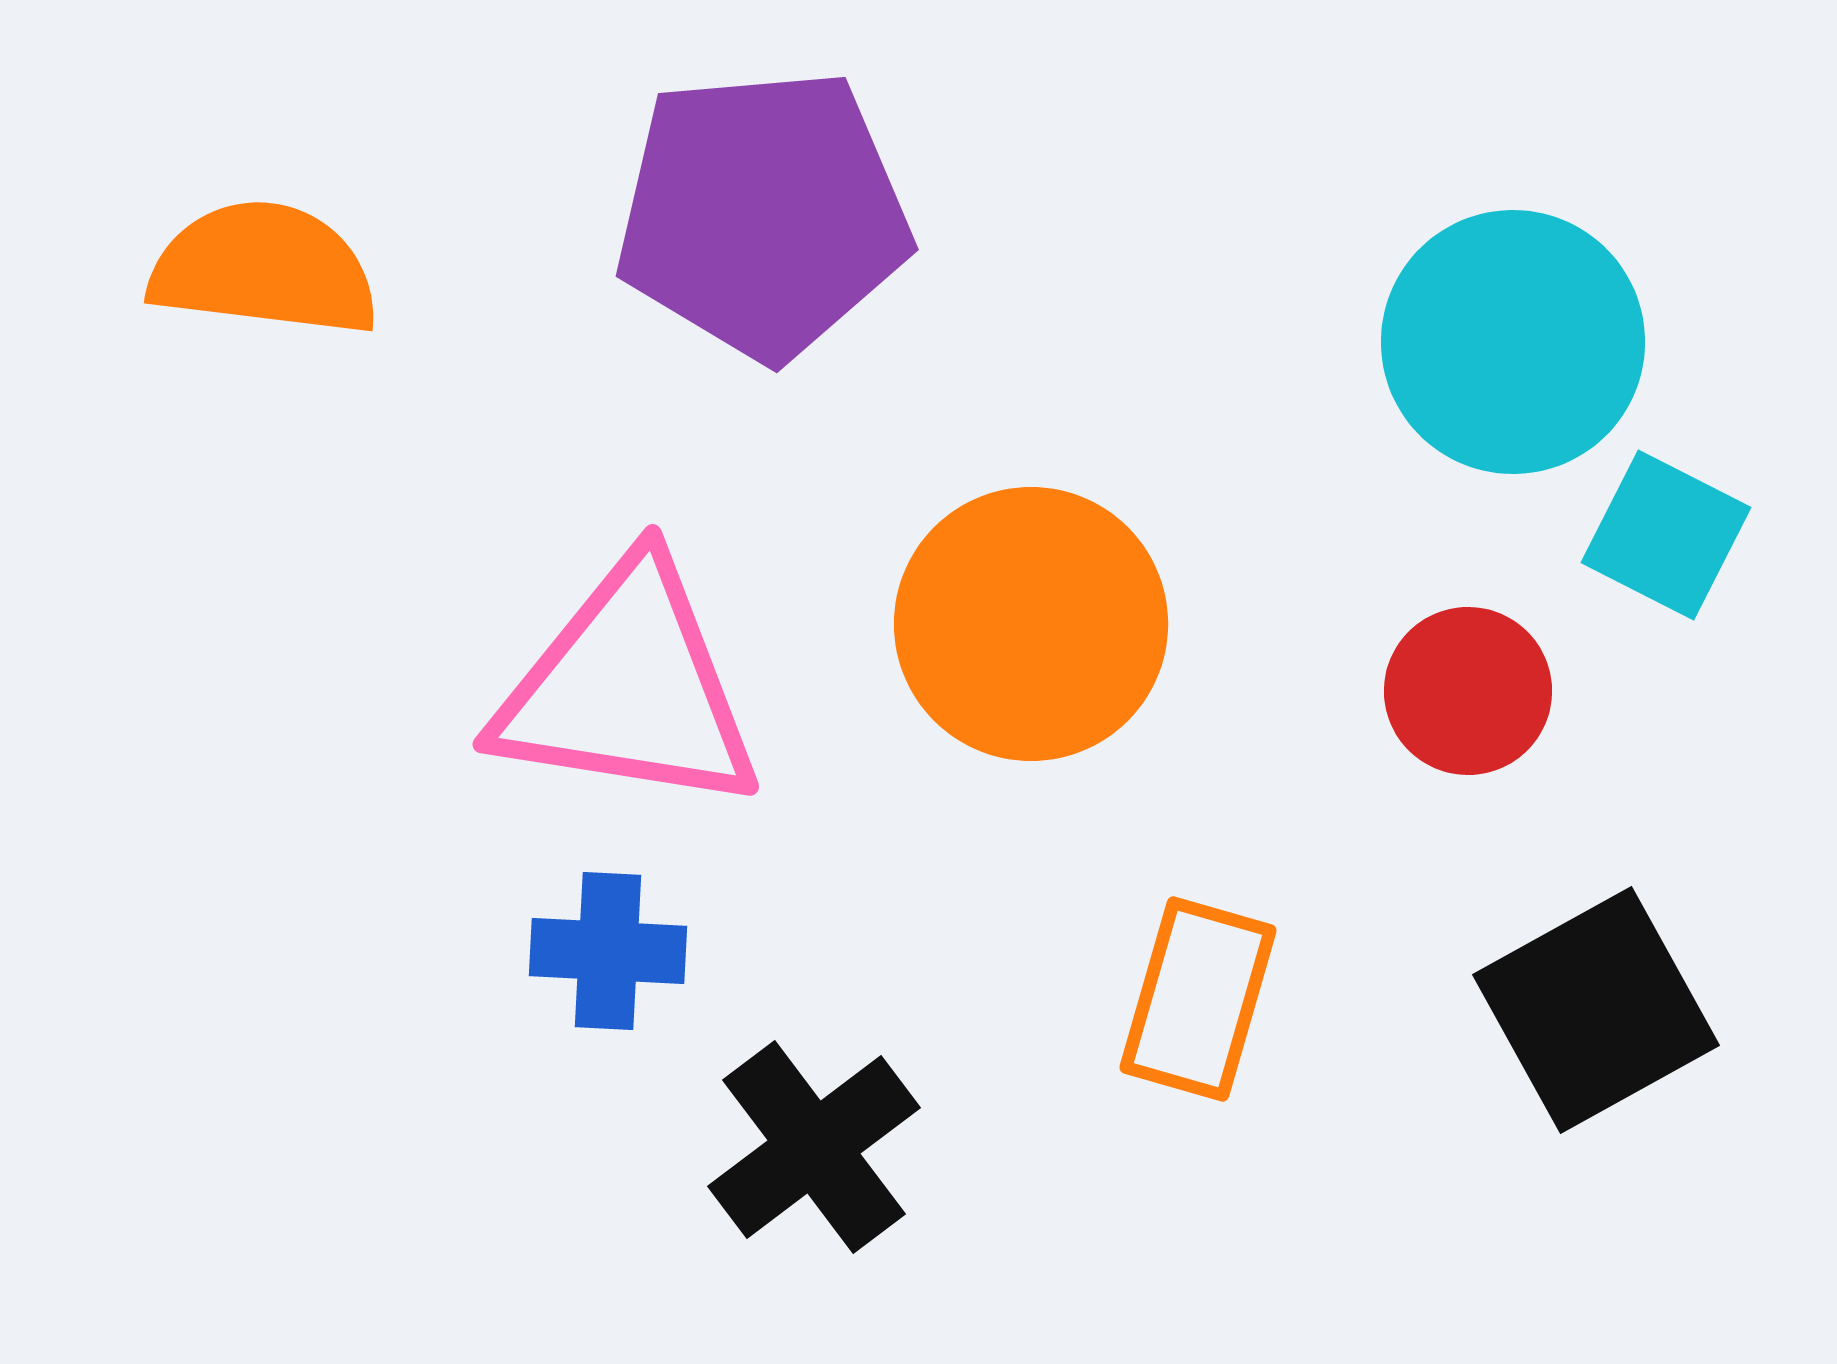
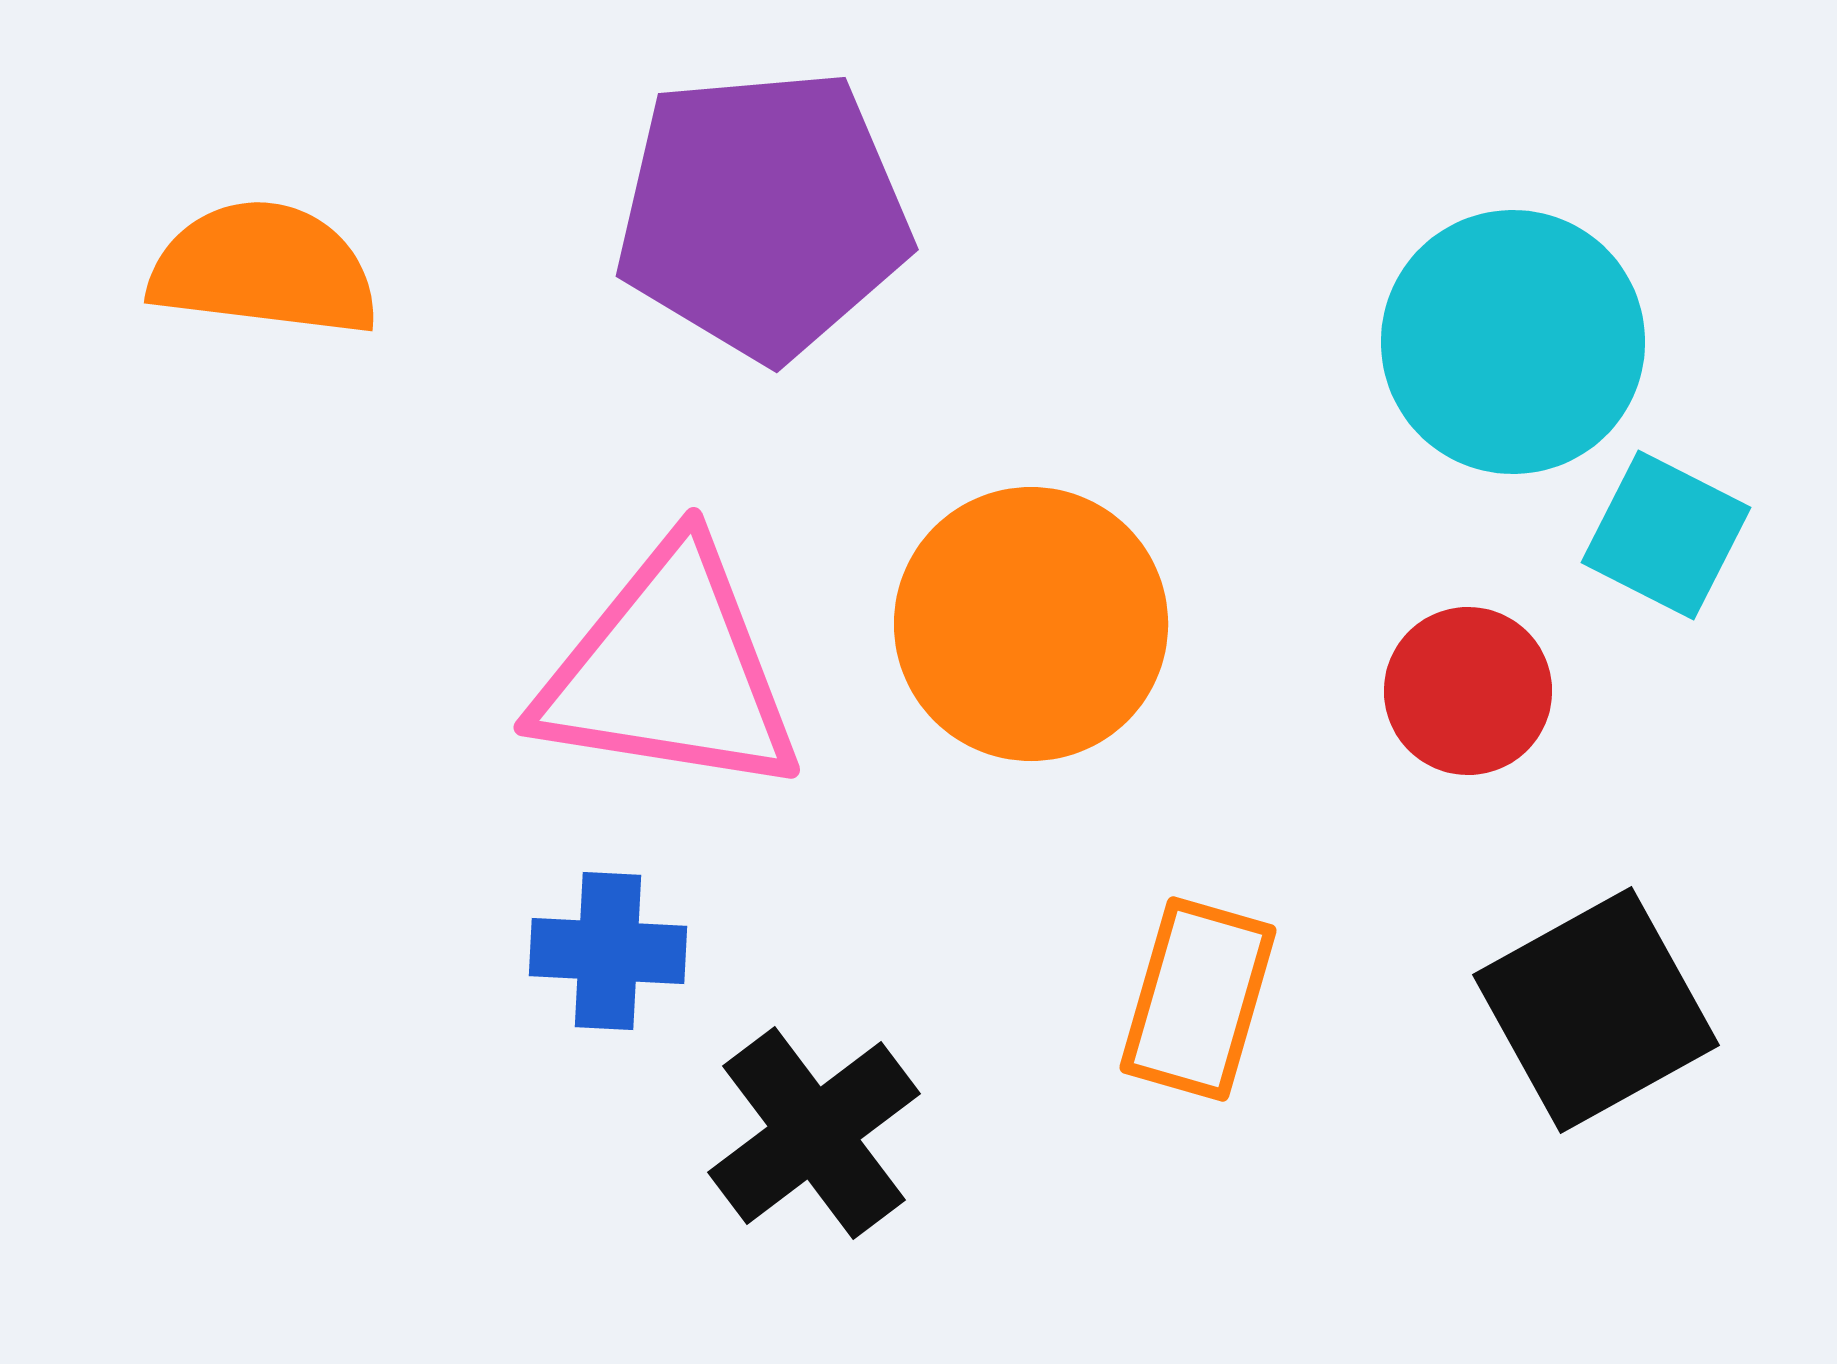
pink triangle: moved 41 px right, 17 px up
black cross: moved 14 px up
